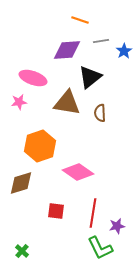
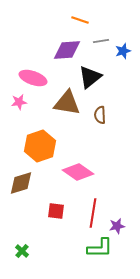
blue star: moved 1 px left; rotated 14 degrees clockwise
brown semicircle: moved 2 px down
green L-shape: rotated 64 degrees counterclockwise
